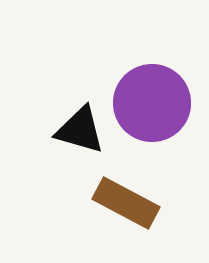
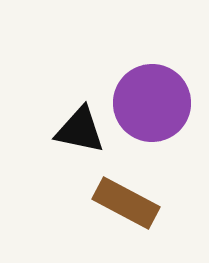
black triangle: rotated 4 degrees counterclockwise
